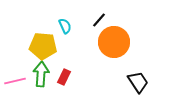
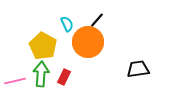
black line: moved 2 px left
cyan semicircle: moved 2 px right, 2 px up
orange circle: moved 26 px left
yellow pentagon: rotated 24 degrees clockwise
black trapezoid: moved 13 px up; rotated 65 degrees counterclockwise
